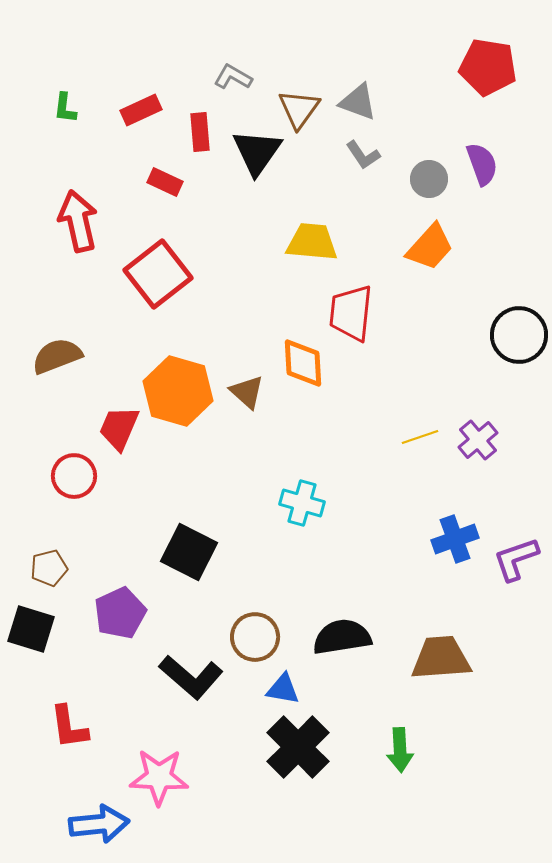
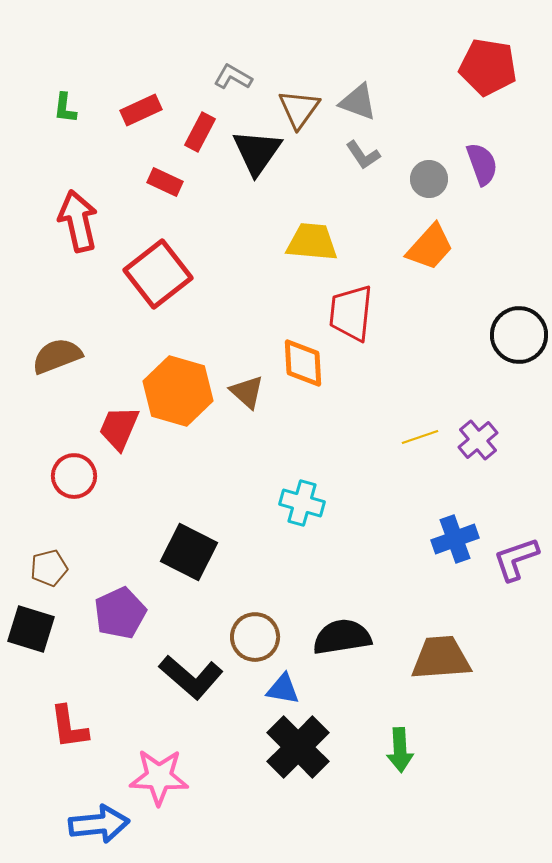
red rectangle at (200, 132): rotated 33 degrees clockwise
